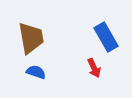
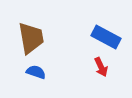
blue rectangle: rotated 32 degrees counterclockwise
red arrow: moved 7 px right, 1 px up
